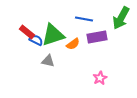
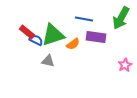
purple rectangle: moved 1 px left; rotated 18 degrees clockwise
pink star: moved 25 px right, 13 px up
